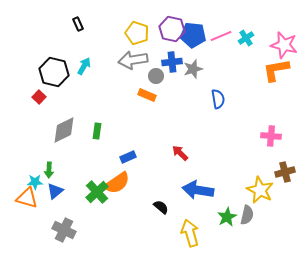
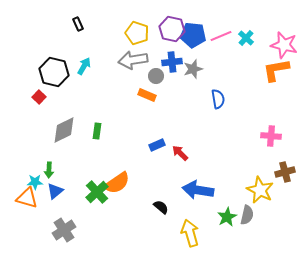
cyan cross: rotated 14 degrees counterclockwise
blue rectangle: moved 29 px right, 12 px up
gray cross: rotated 30 degrees clockwise
